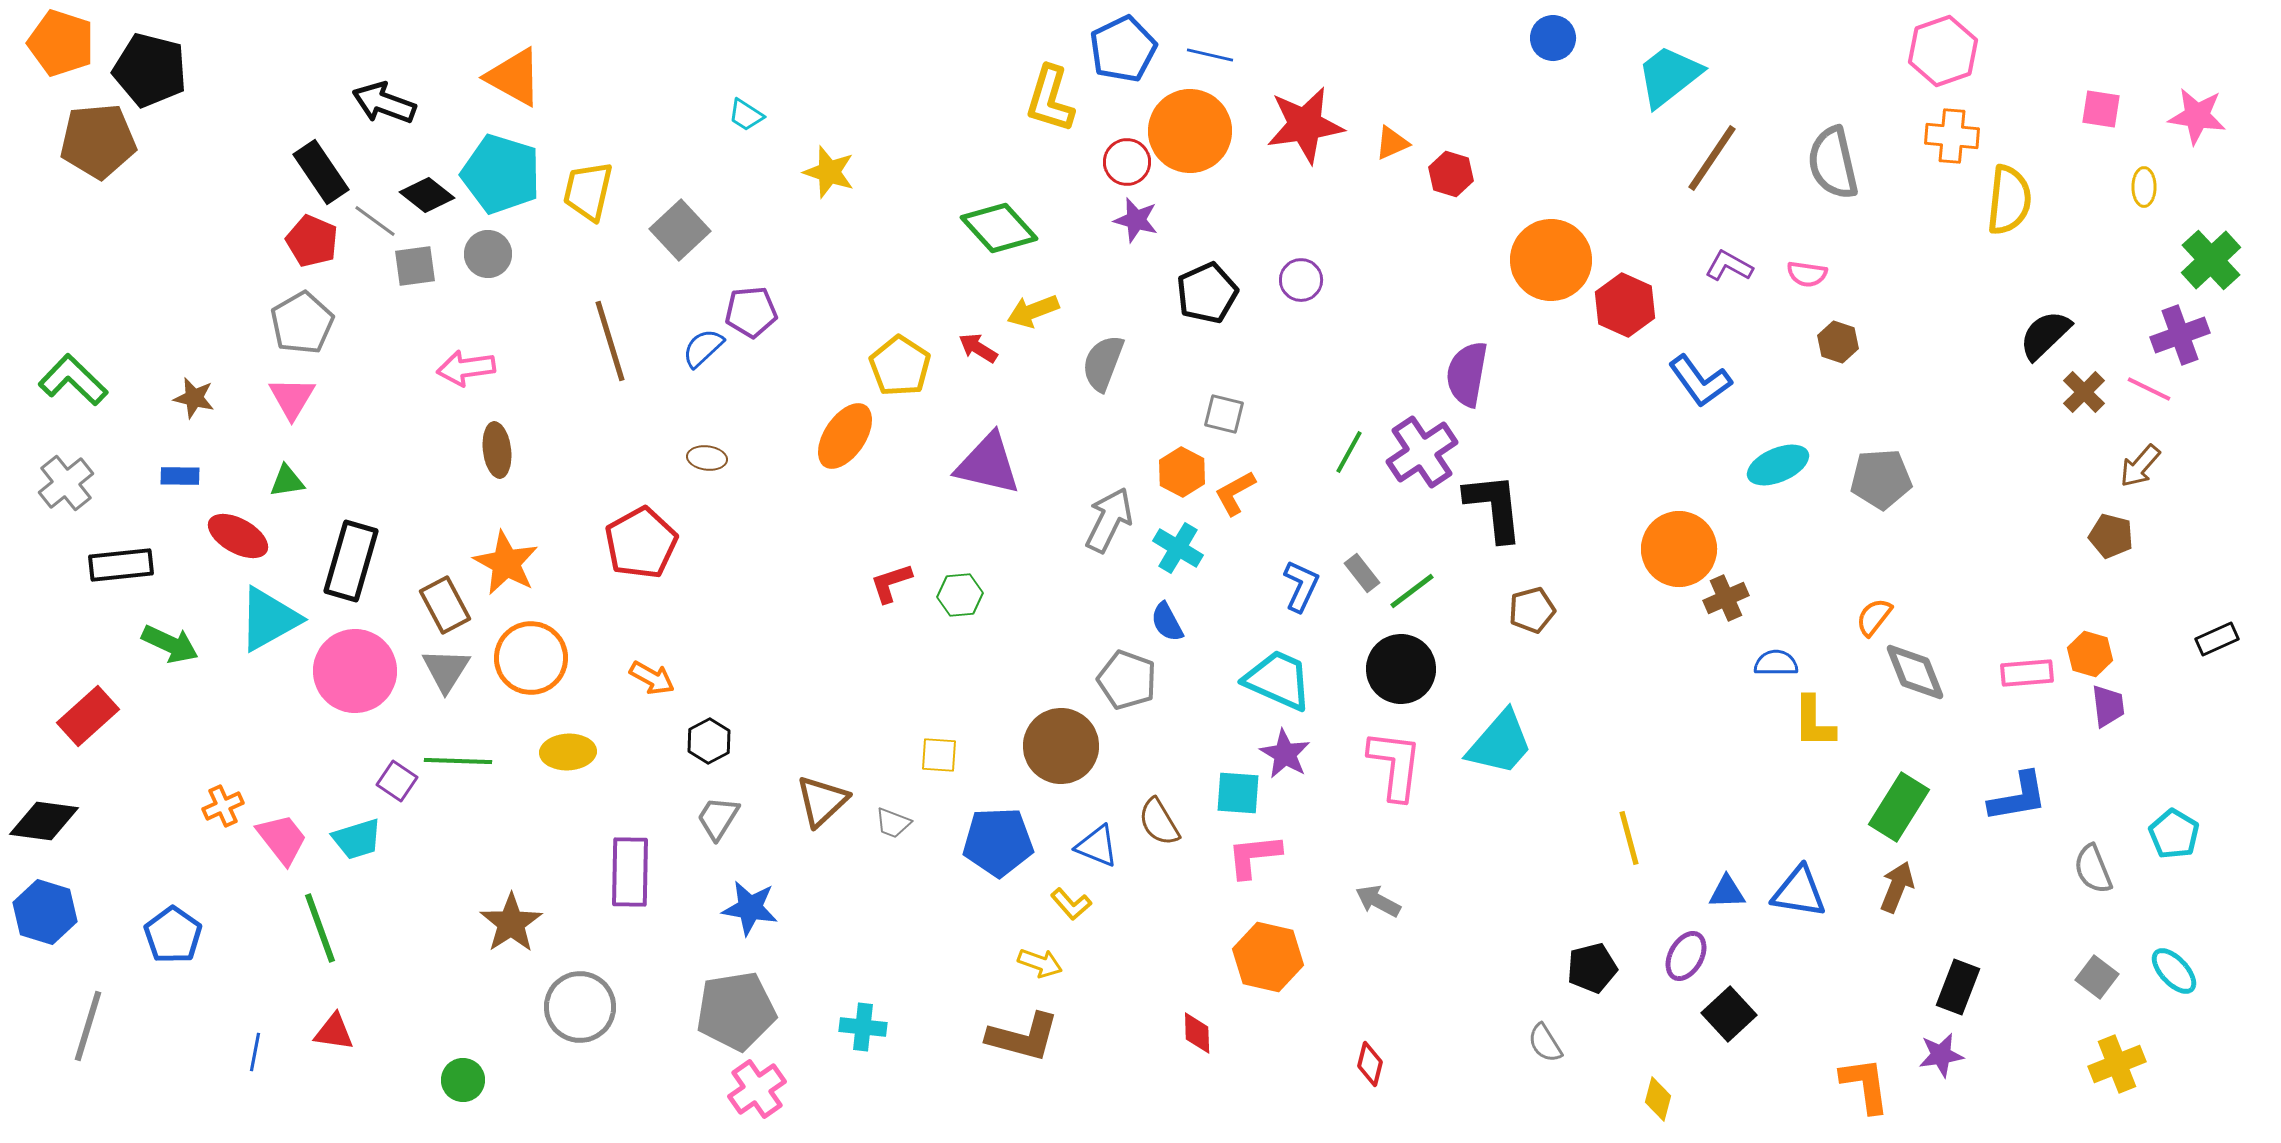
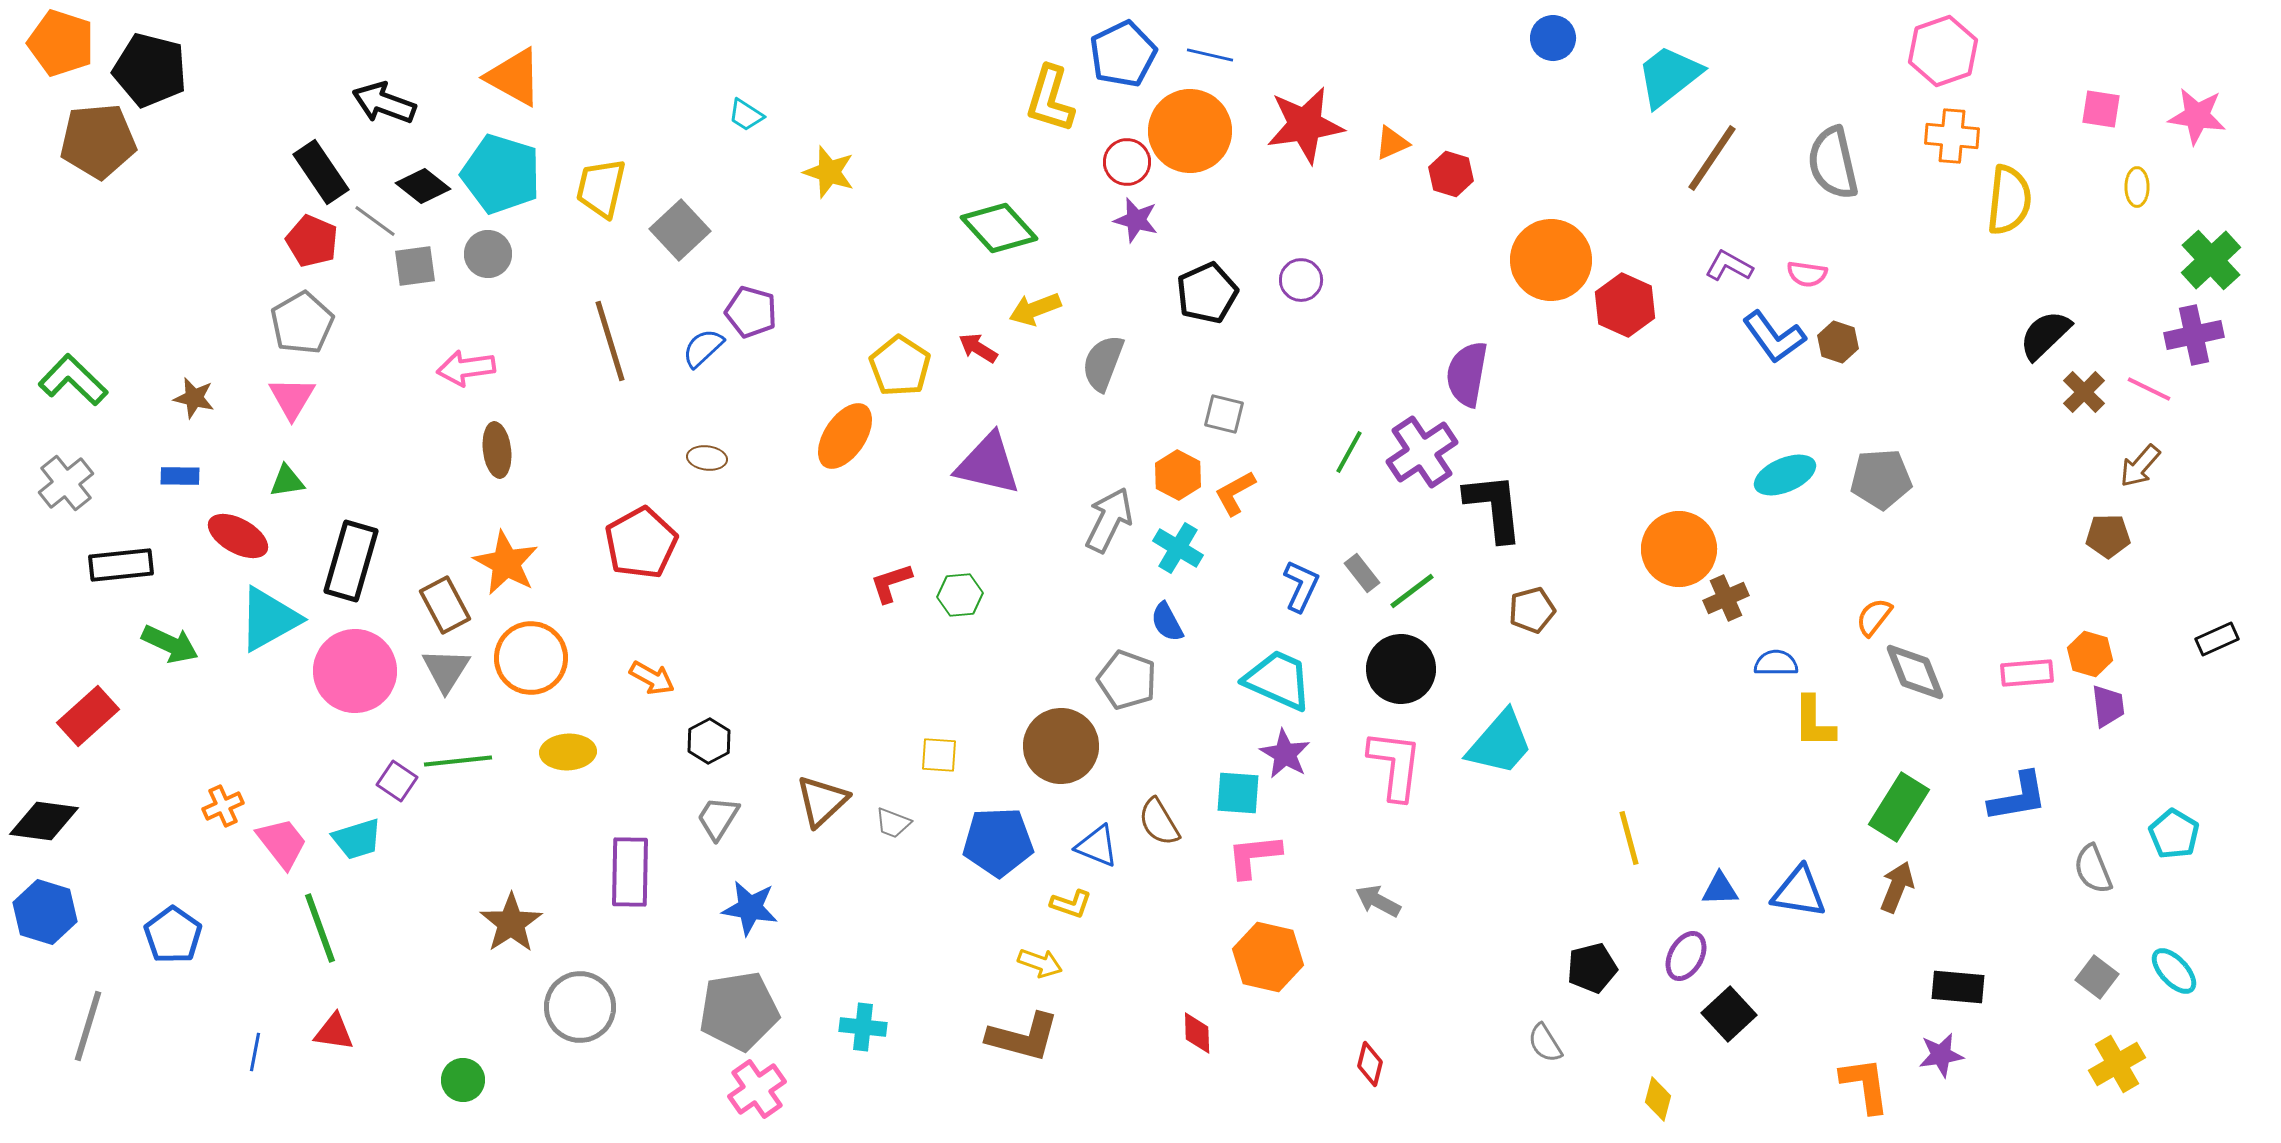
blue pentagon at (1123, 49): moved 5 px down
yellow ellipse at (2144, 187): moved 7 px left
yellow trapezoid at (588, 191): moved 13 px right, 3 px up
black diamond at (427, 195): moved 4 px left, 9 px up
yellow arrow at (1033, 311): moved 2 px right, 2 px up
purple pentagon at (751, 312): rotated 21 degrees clockwise
purple cross at (2180, 335): moved 14 px right; rotated 8 degrees clockwise
blue L-shape at (1700, 381): moved 74 px right, 44 px up
cyan ellipse at (1778, 465): moved 7 px right, 10 px down
orange hexagon at (1182, 472): moved 4 px left, 3 px down
brown pentagon at (2111, 536): moved 3 px left; rotated 15 degrees counterclockwise
green line at (458, 761): rotated 8 degrees counterclockwise
pink trapezoid at (282, 839): moved 4 px down
blue triangle at (1727, 892): moved 7 px left, 3 px up
yellow L-shape at (1071, 904): rotated 30 degrees counterclockwise
black rectangle at (1958, 987): rotated 74 degrees clockwise
gray pentagon at (736, 1011): moved 3 px right
yellow cross at (2117, 1064): rotated 8 degrees counterclockwise
